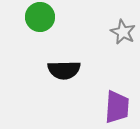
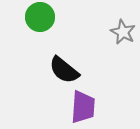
black semicircle: rotated 40 degrees clockwise
purple trapezoid: moved 34 px left
